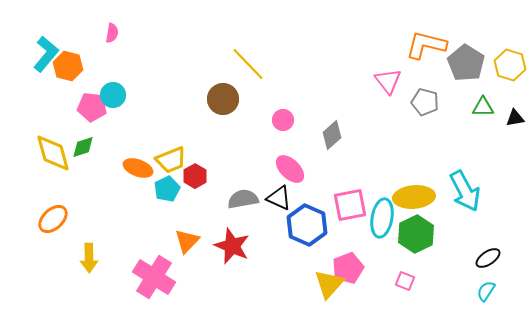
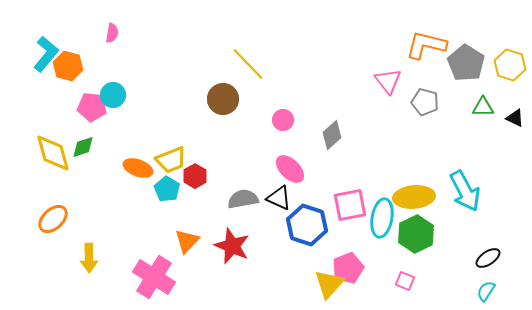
black triangle at (515, 118): rotated 36 degrees clockwise
cyan pentagon at (167, 189): rotated 15 degrees counterclockwise
blue hexagon at (307, 225): rotated 6 degrees counterclockwise
